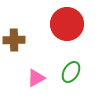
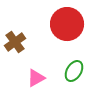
brown cross: moved 1 px right, 2 px down; rotated 35 degrees counterclockwise
green ellipse: moved 3 px right, 1 px up
